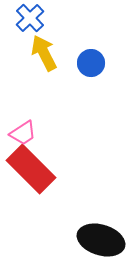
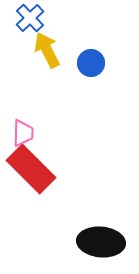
yellow arrow: moved 3 px right, 3 px up
pink trapezoid: rotated 56 degrees counterclockwise
black ellipse: moved 2 px down; rotated 12 degrees counterclockwise
